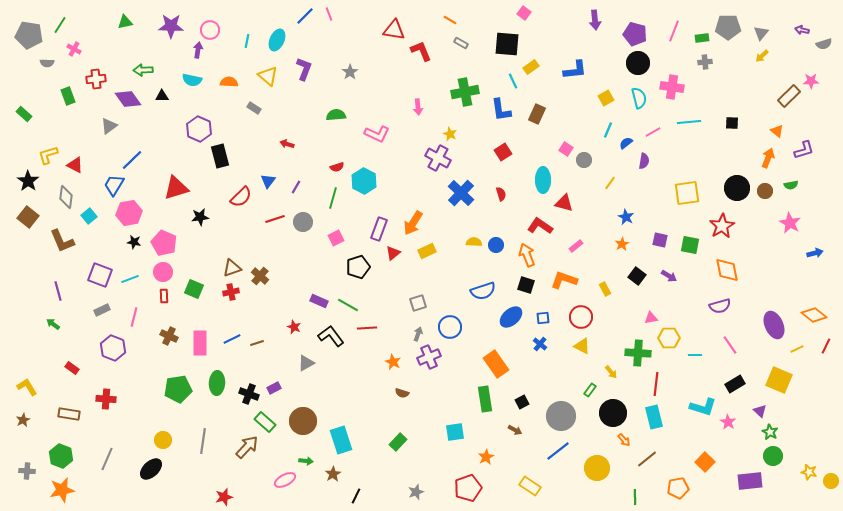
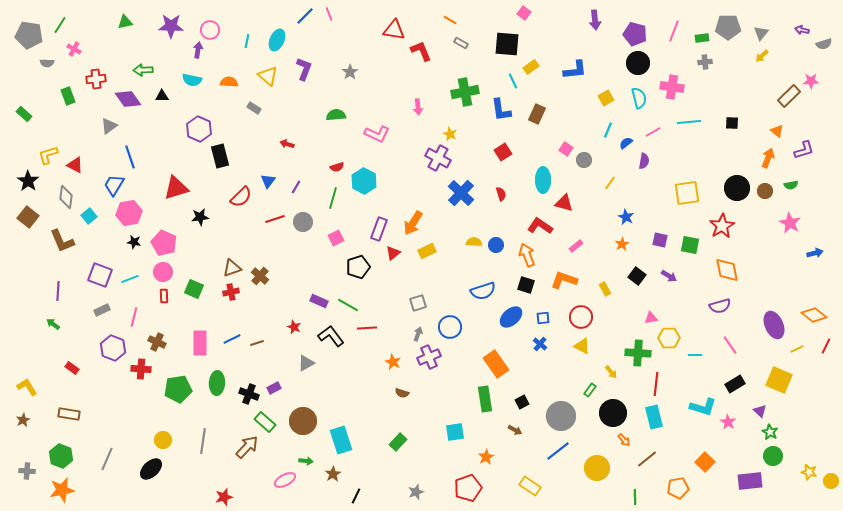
blue line at (132, 160): moved 2 px left, 3 px up; rotated 65 degrees counterclockwise
purple line at (58, 291): rotated 18 degrees clockwise
brown cross at (169, 336): moved 12 px left, 6 px down
red cross at (106, 399): moved 35 px right, 30 px up
